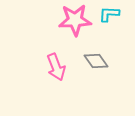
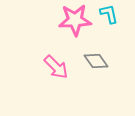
cyan L-shape: rotated 75 degrees clockwise
pink arrow: rotated 24 degrees counterclockwise
